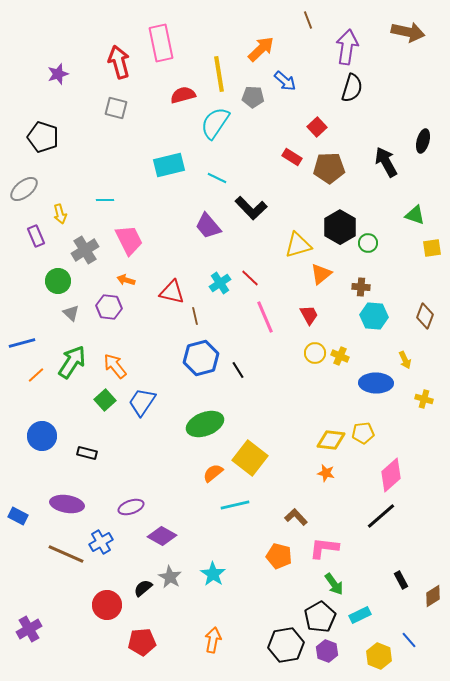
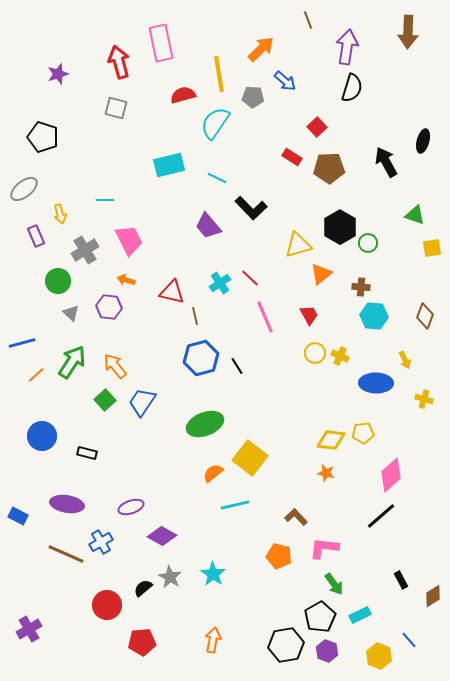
brown arrow at (408, 32): rotated 80 degrees clockwise
black line at (238, 370): moved 1 px left, 4 px up
